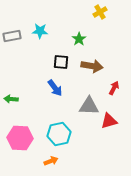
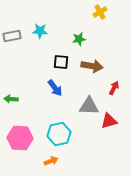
green star: rotated 24 degrees clockwise
